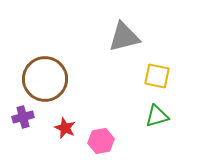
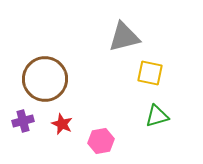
yellow square: moved 7 px left, 3 px up
purple cross: moved 4 px down
red star: moved 3 px left, 4 px up
